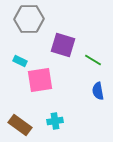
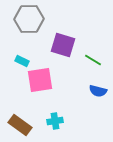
cyan rectangle: moved 2 px right
blue semicircle: rotated 66 degrees counterclockwise
